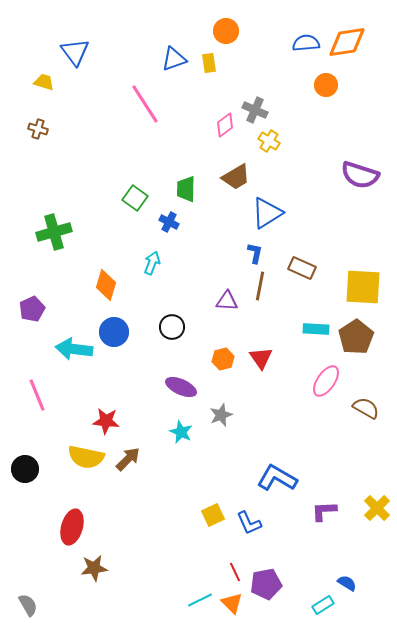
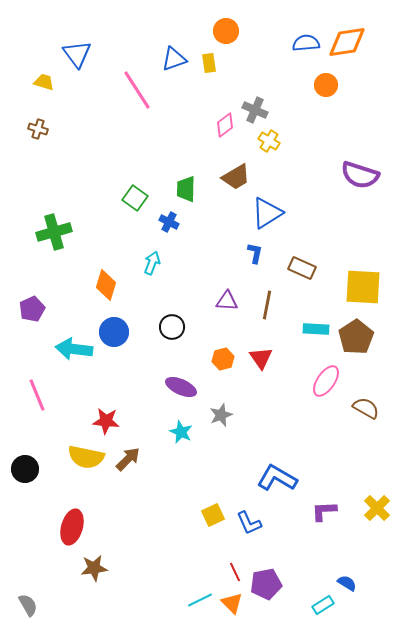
blue triangle at (75, 52): moved 2 px right, 2 px down
pink line at (145, 104): moved 8 px left, 14 px up
brown line at (260, 286): moved 7 px right, 19 px down
